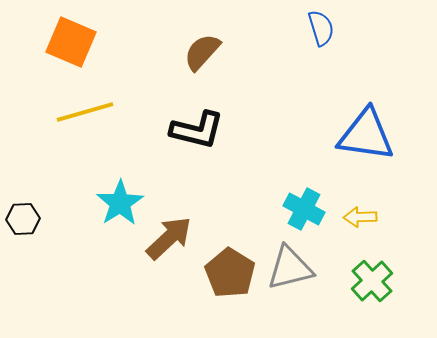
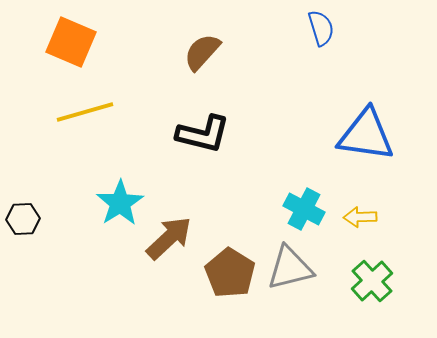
black L-shape: moved 6 px right, 4 px down
